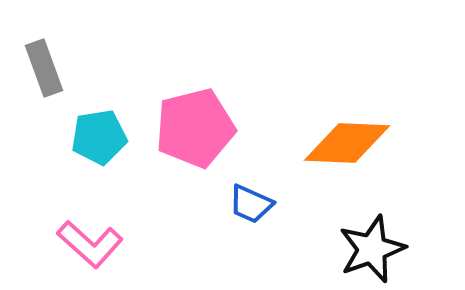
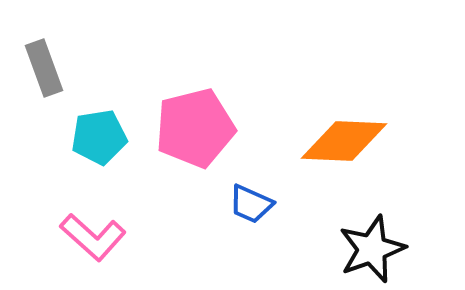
orange diamond: moved 3 px left, 2 px up
pink L-shape: moved 3 px right, 7 px up
